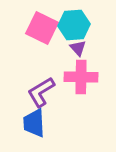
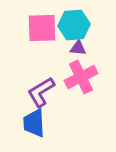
pink square: rotated 28 degrees counterclockwise
purple triangle: rotated 42 degrees counterclockwise
pink cross: rotated 28 degrees counterclockwise
